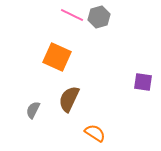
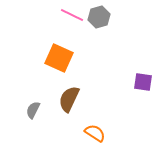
orange square: moved 2 px right, 1 px down
